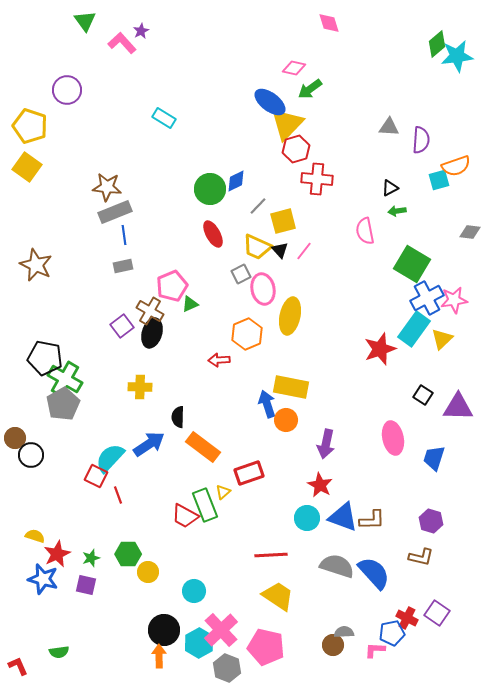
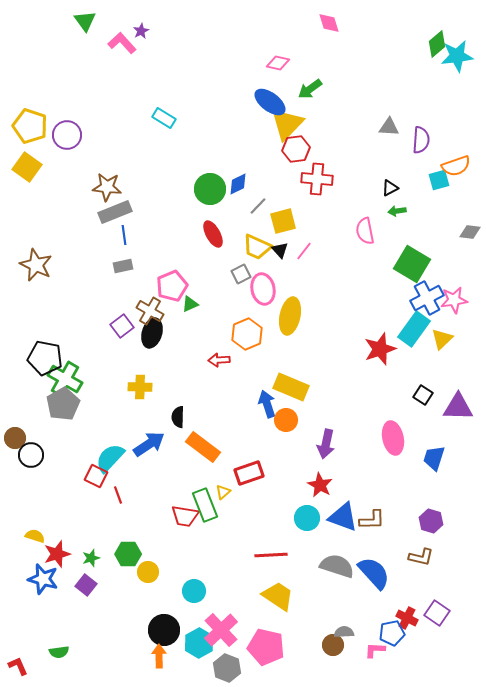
pink diamond at (294, 68): moved 16 px left, 5 px up
purple circle at (67, 90): moved 45 px down
red hexagon at (296, 149): rotated 8 degrees clockwise
blue diamond at (236, 181): moved 2 px right, 3 px down
yellow rectangle at (291, 387): rotated 12 degrees clockwise
red trapezoid at (185, 516): rotated 20 degrees counterclockwise
red star at (57, 554): rotated 8 degrees clockwise
purple square at (86, 585): rotated 25 degrees clockwise
